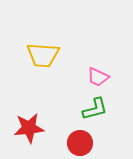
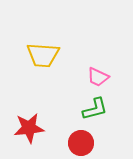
red circle: moved 1 px right
